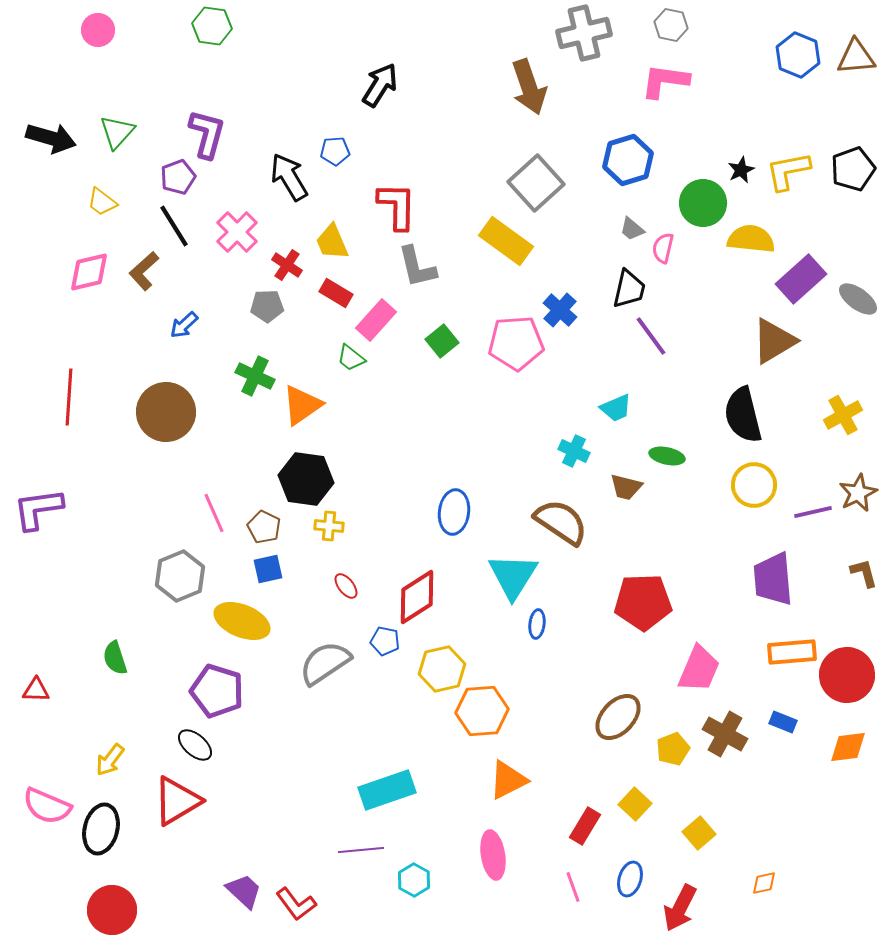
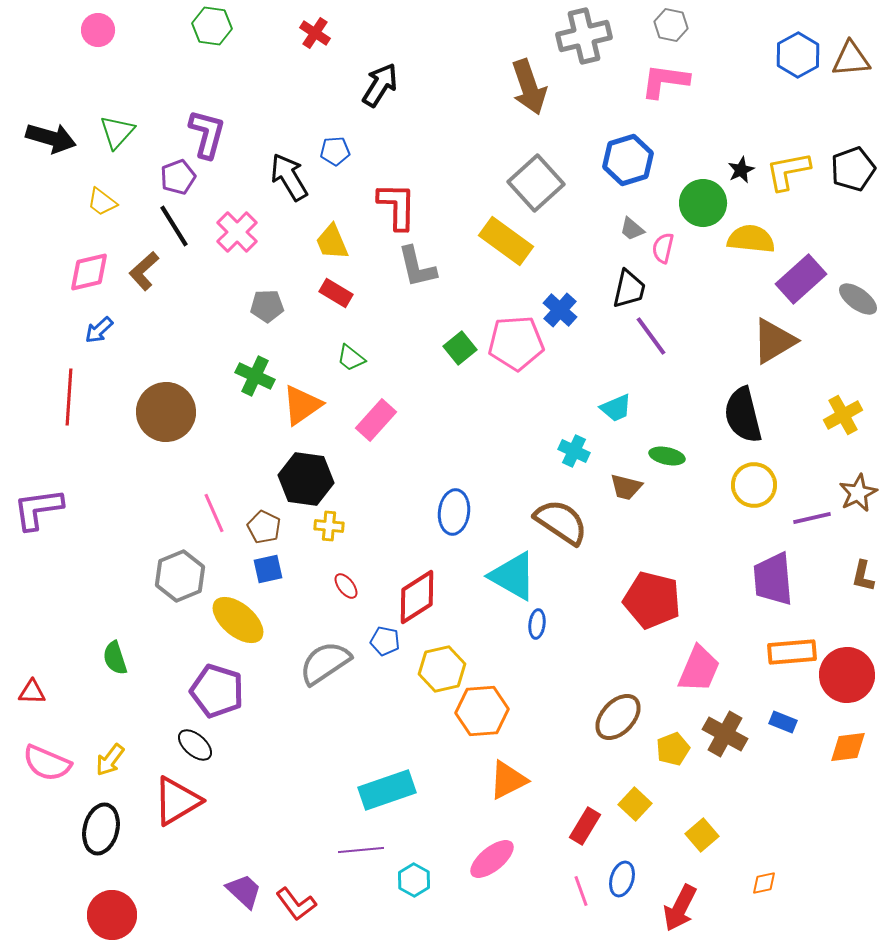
gray cross at (584, 33): moved 3 px down
blue hexagon at (798, 55): rotated 9 degrees clockwise
brown triangle at (856, 57): moved 5 px left, 2 px down
red cross at (287, 265): moved 28 px right, 232 px up
pink rectangle at (376, 320): moved 100 px down
blue arrow at (184, 325): moved 85 px left, 5 px down
green square at (442, 341): moved 18 px right, 7 px down
purple line at (813, 512): moved 1 px left, 6 px down
brown L-shape at (864, 573): moved 1 px left, 3 px down; rotated 152 degrees counterclockwise
cyan triangle at (513, 576): rotated 32 degrees counterclockwise
red pentagon at (643, 602): moved 9 px right, 2 px up; rotated 16 degrees clockwise
yellow ellipse at (242, 621): moved 4 px left, 1 px up; rotated 18 degrees clockwise
red triangle at (36, 690): moved 4 px left, 2 px down
pink semicircle at (47, 806): moved 43 px up
yellow square at (699, 833): moved 3 px right, 2 px down
pink ellipse at (493, 855): moved 1 px left, 4 px down; rotated 60 degrees clockwise
blue ellipse at (630, 879): moved 8 px left
pink line at (573, 887): moved 8 px right, 4 px down
red circle at (112, 910): moved 5 px down
